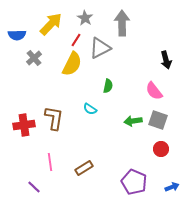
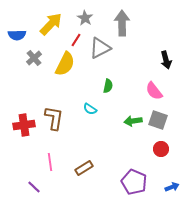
yellow semicircle: moved 7 px left
